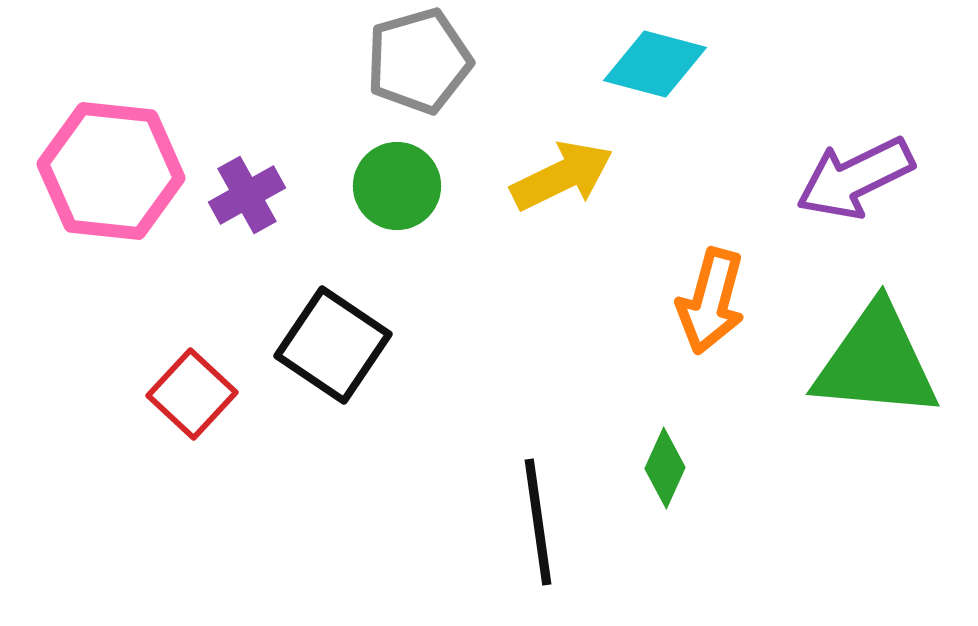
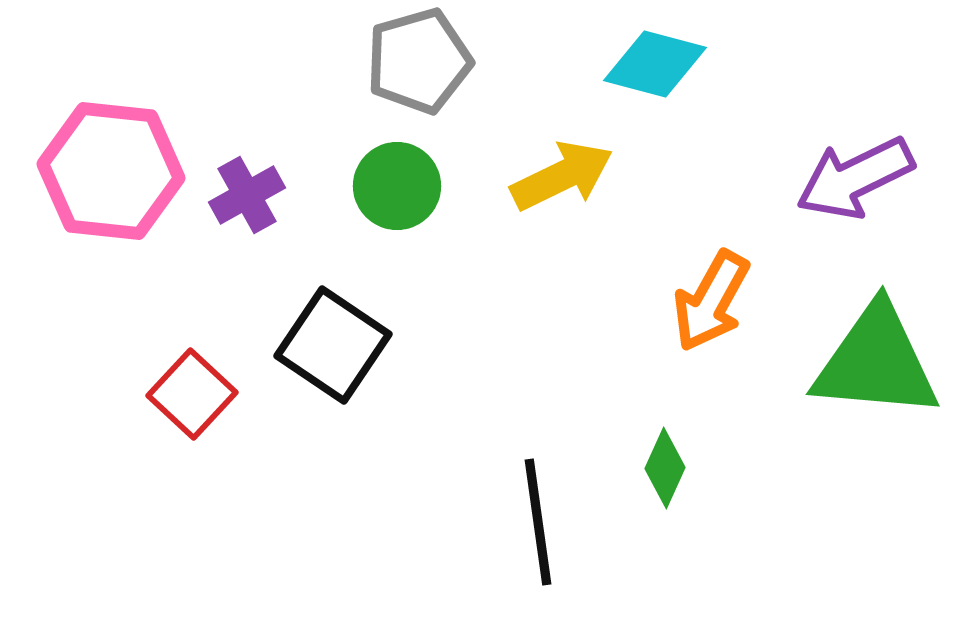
orange arrow: rotated 14 degrees clockwise
